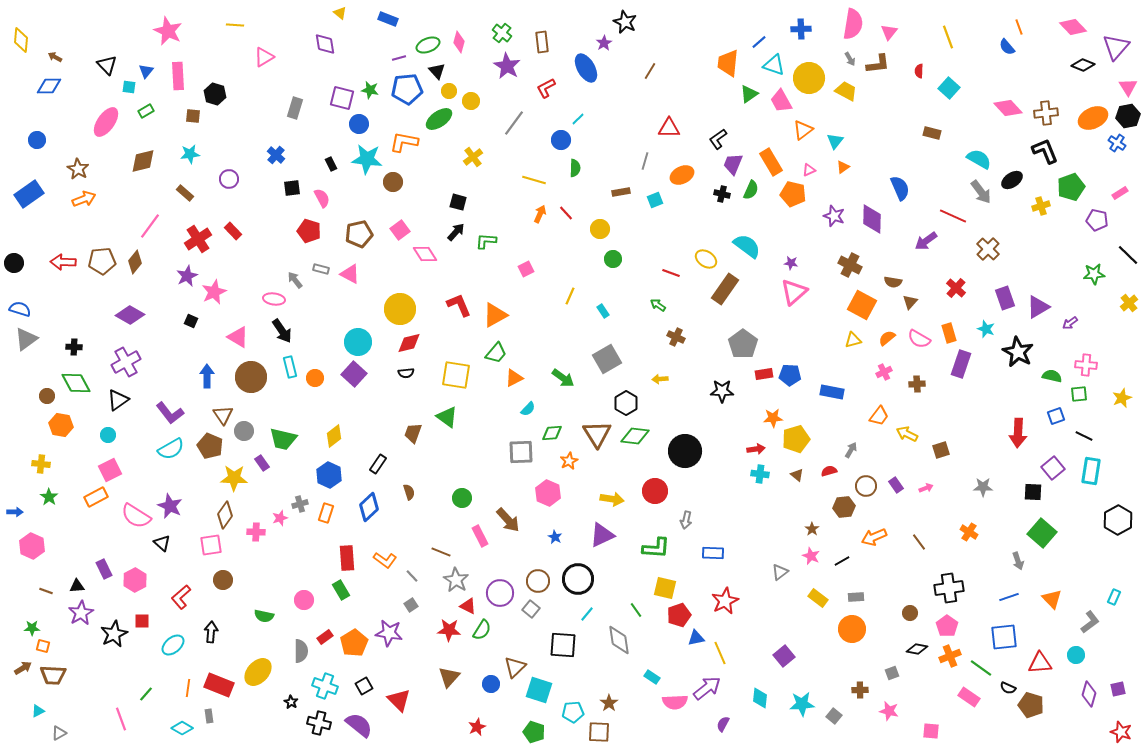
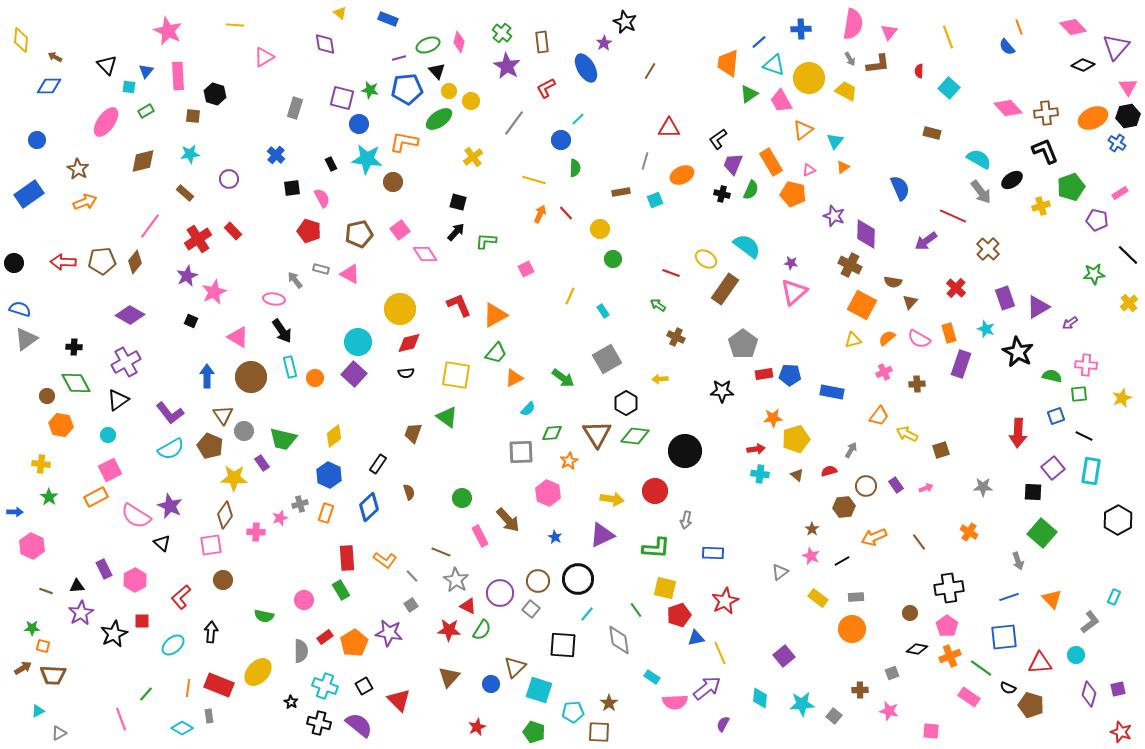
orange arrow at (84, 199): moved 1 px right, 3 px down
purple diamond at (872, 219): moved 6 px left, 15 px down
